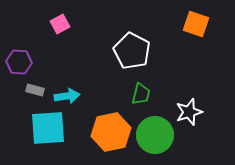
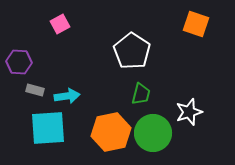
white pentagon: rotated 6 degrees clockwise
green circle: moved 2 px left, 2 px up
